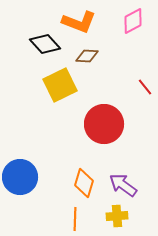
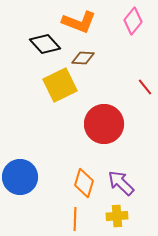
pink diamond: rotated 24 degrees counterclockwise
brown diamond: moved 4 px left, 2 px down
purple arrow: moved 2 px left, 2 px up; rotated 8 degrees clockwise
